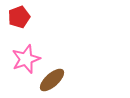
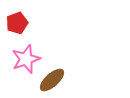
red pentagon: moved 2 px left, 6 px down
